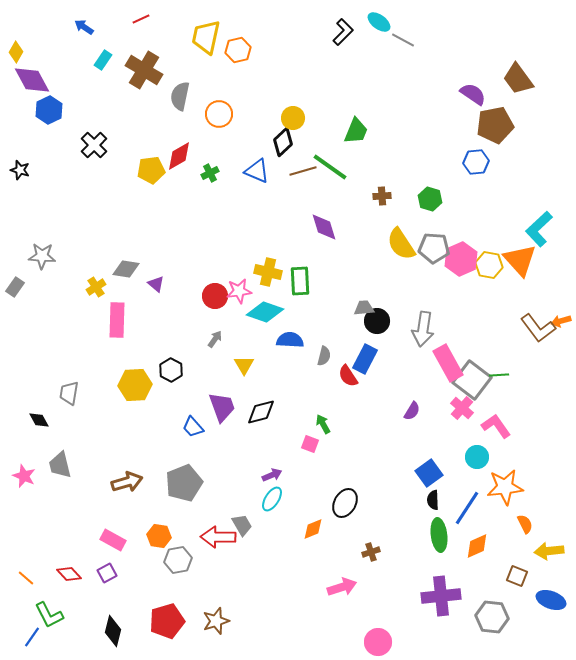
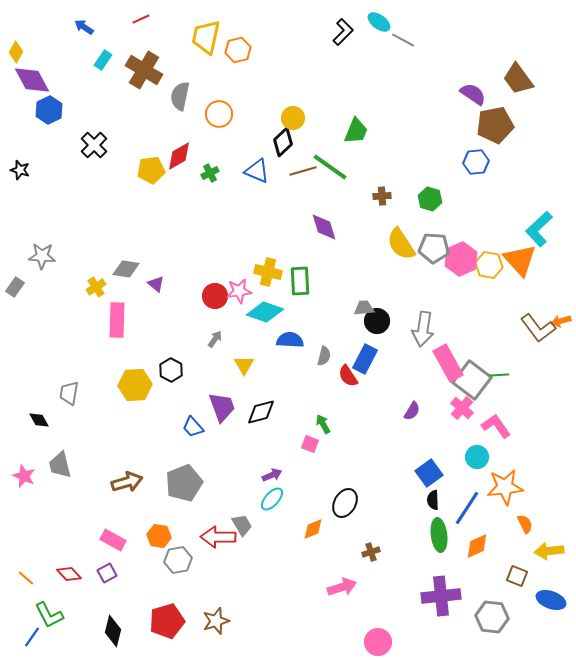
cyan ellipse at (272, 499): rotated 10 degrees clockwise
